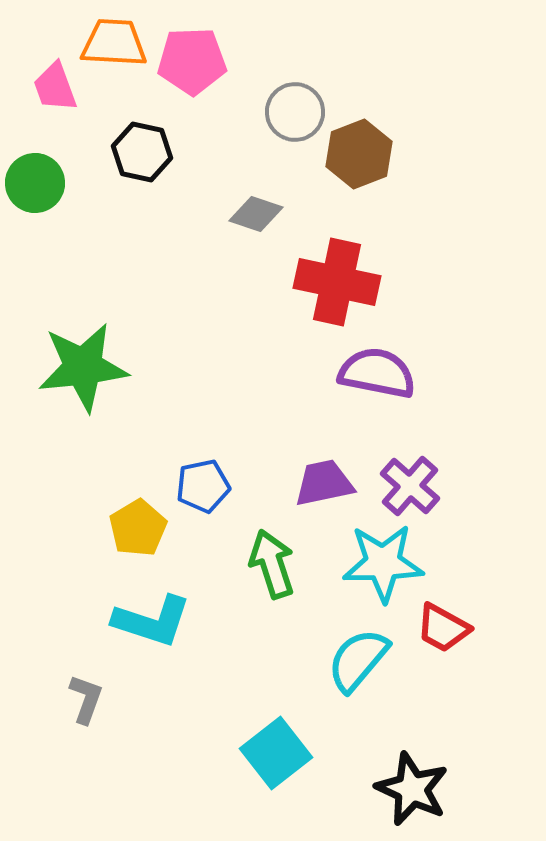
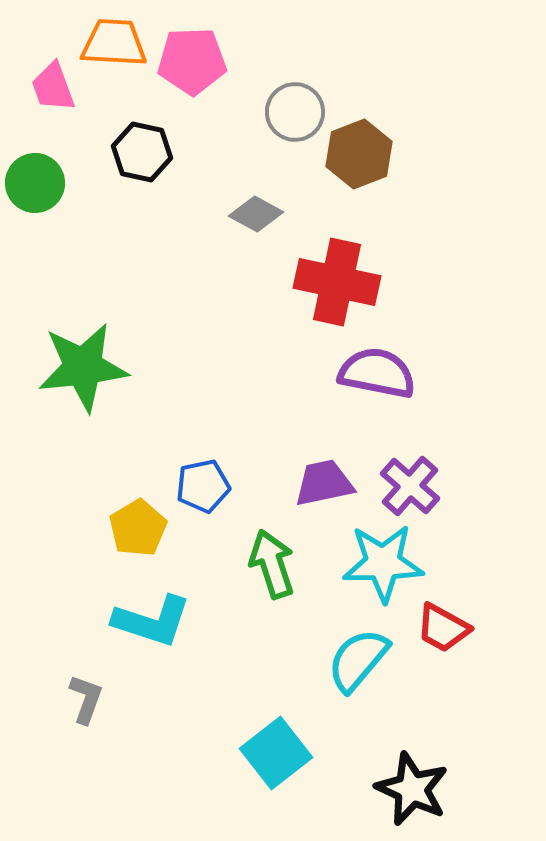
pink trapezoid: moved 2 px left
gray diamond: rotated 10 degrees clockwise
